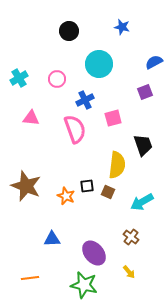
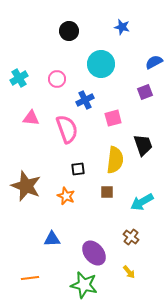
cyan circle: moved 2 px right
pink semicircle: moved 8 px left
yellow semicircle: moved 2 px left, 5 px up
black square: moved 9 px left, 17 px up
brown square: moved 1 px left; rotated 24 degrees counterclockwise
